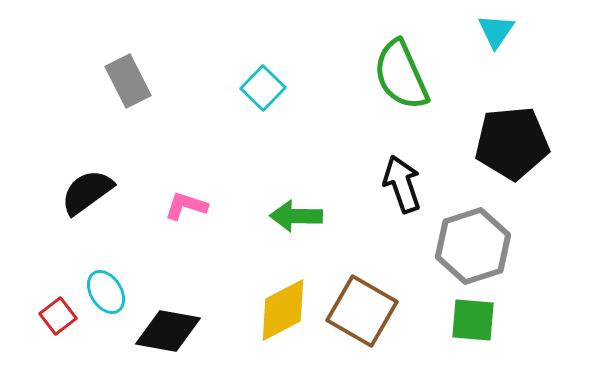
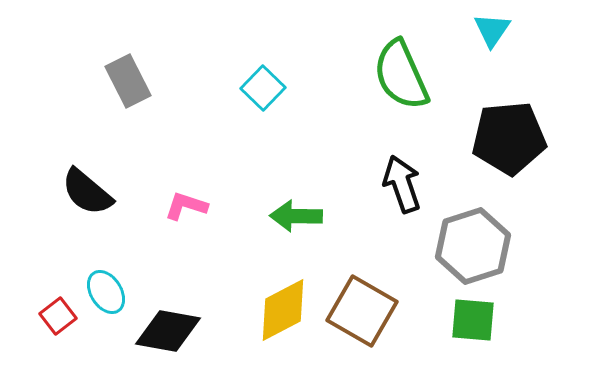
cyan triangle: moved 4 px left, 1 px up
black pentagon: moved 3 px left, 5 px up
black semicircle: rotated 104 degrees counterclockwise
